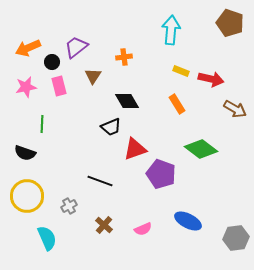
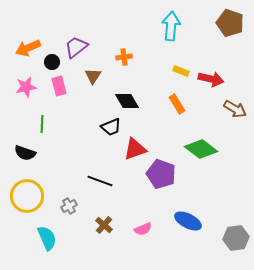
cyan arrow: moved 4 px up
